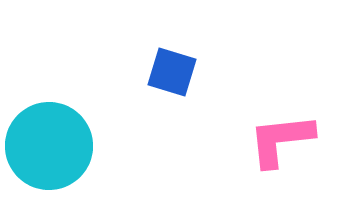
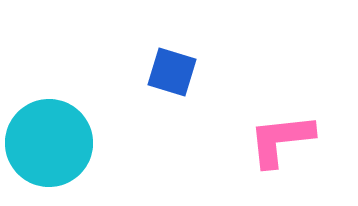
cyan circle: moved 3 px up
